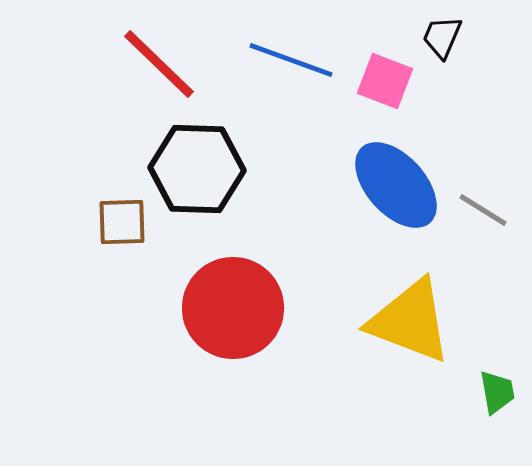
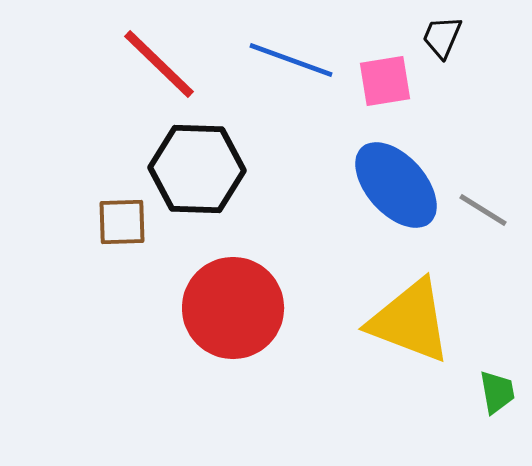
pink square: rotated 30 degrees counterclockwise
